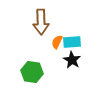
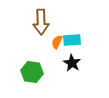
cyan rectangle: moved 2 px up
black star: moved 3 px down
